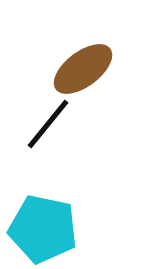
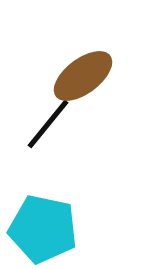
brown ellipse: moved 7 px down
